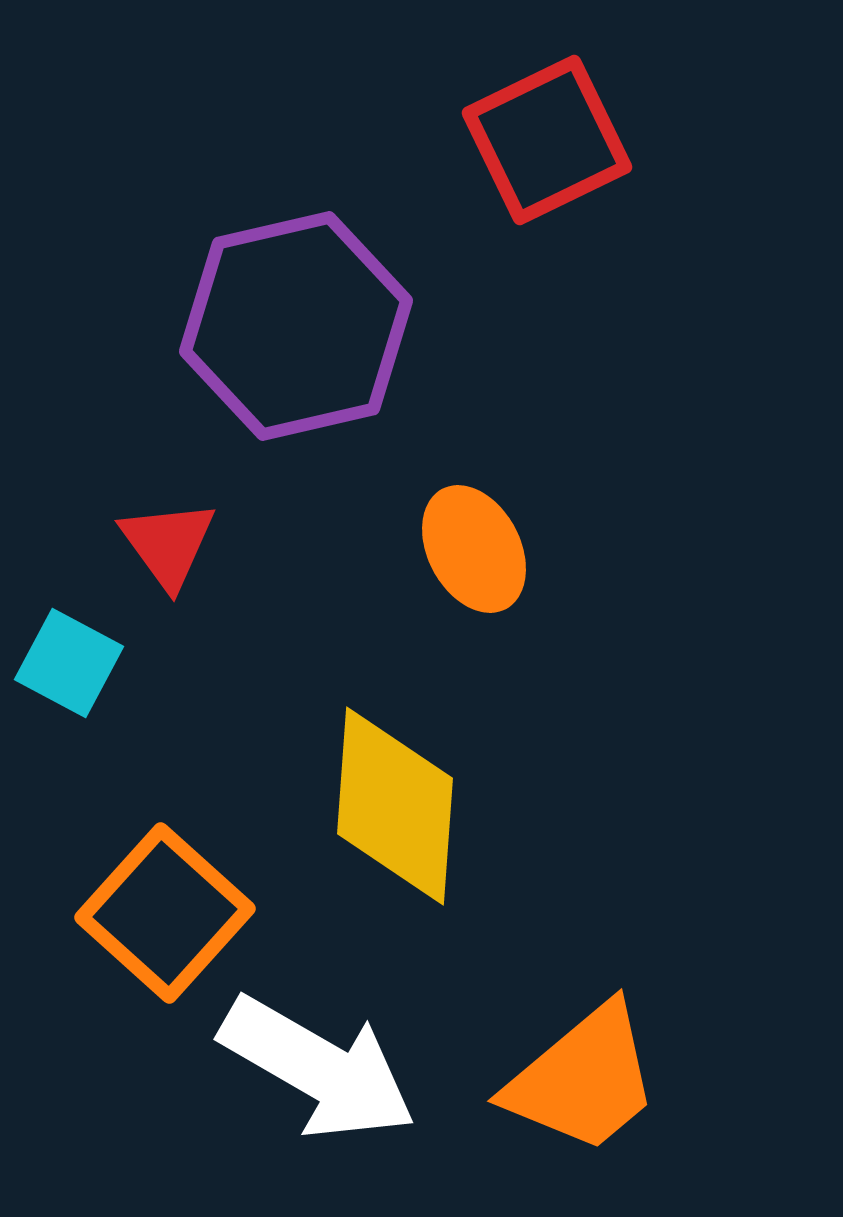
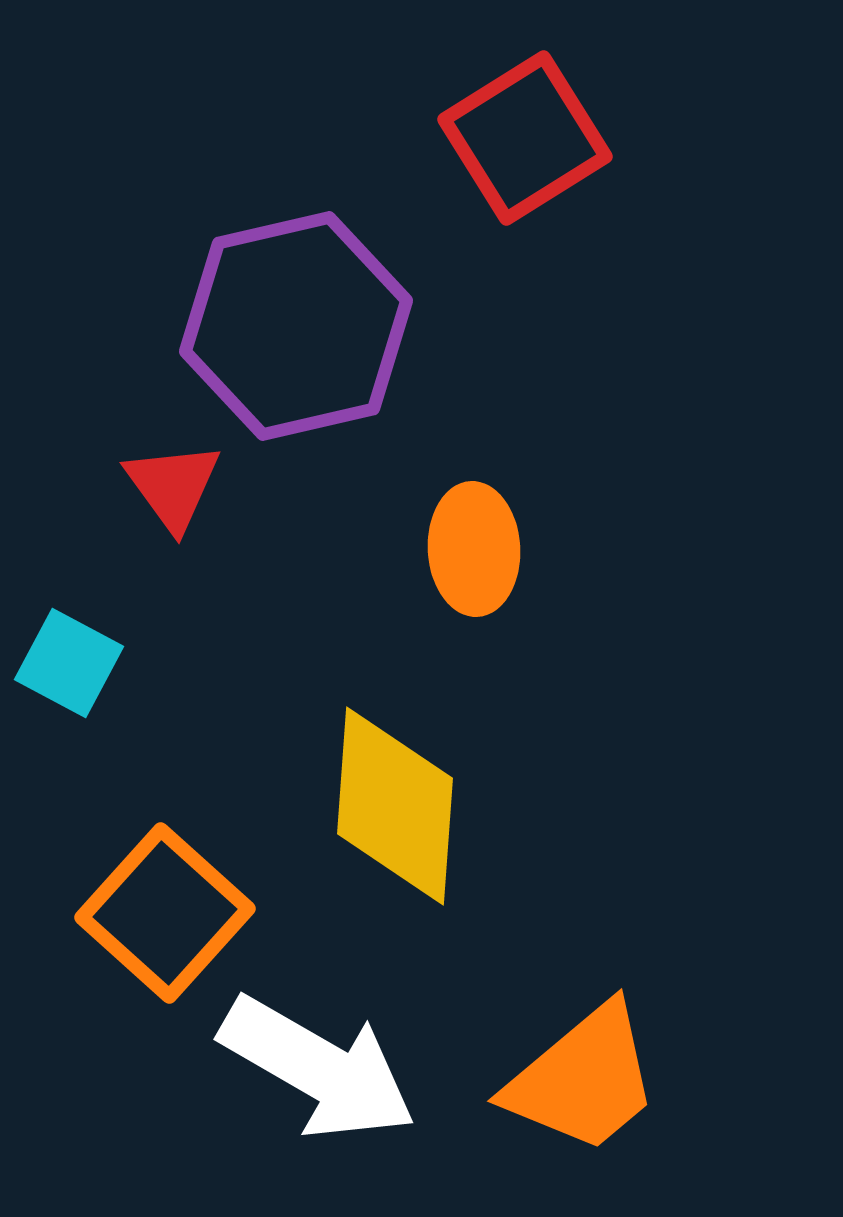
red square: moved 22 px left, 2 px up; rotated 6 degrees counterclockwise
red triangle: moved 5 px right, 58 px up
orange ellipse: rotated 25 degrees clockwise
